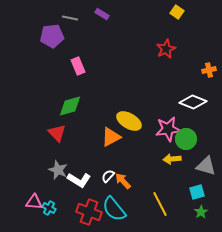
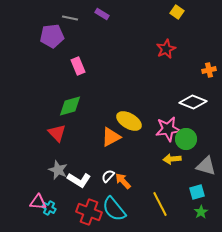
pink triangle: moved 4 px right
